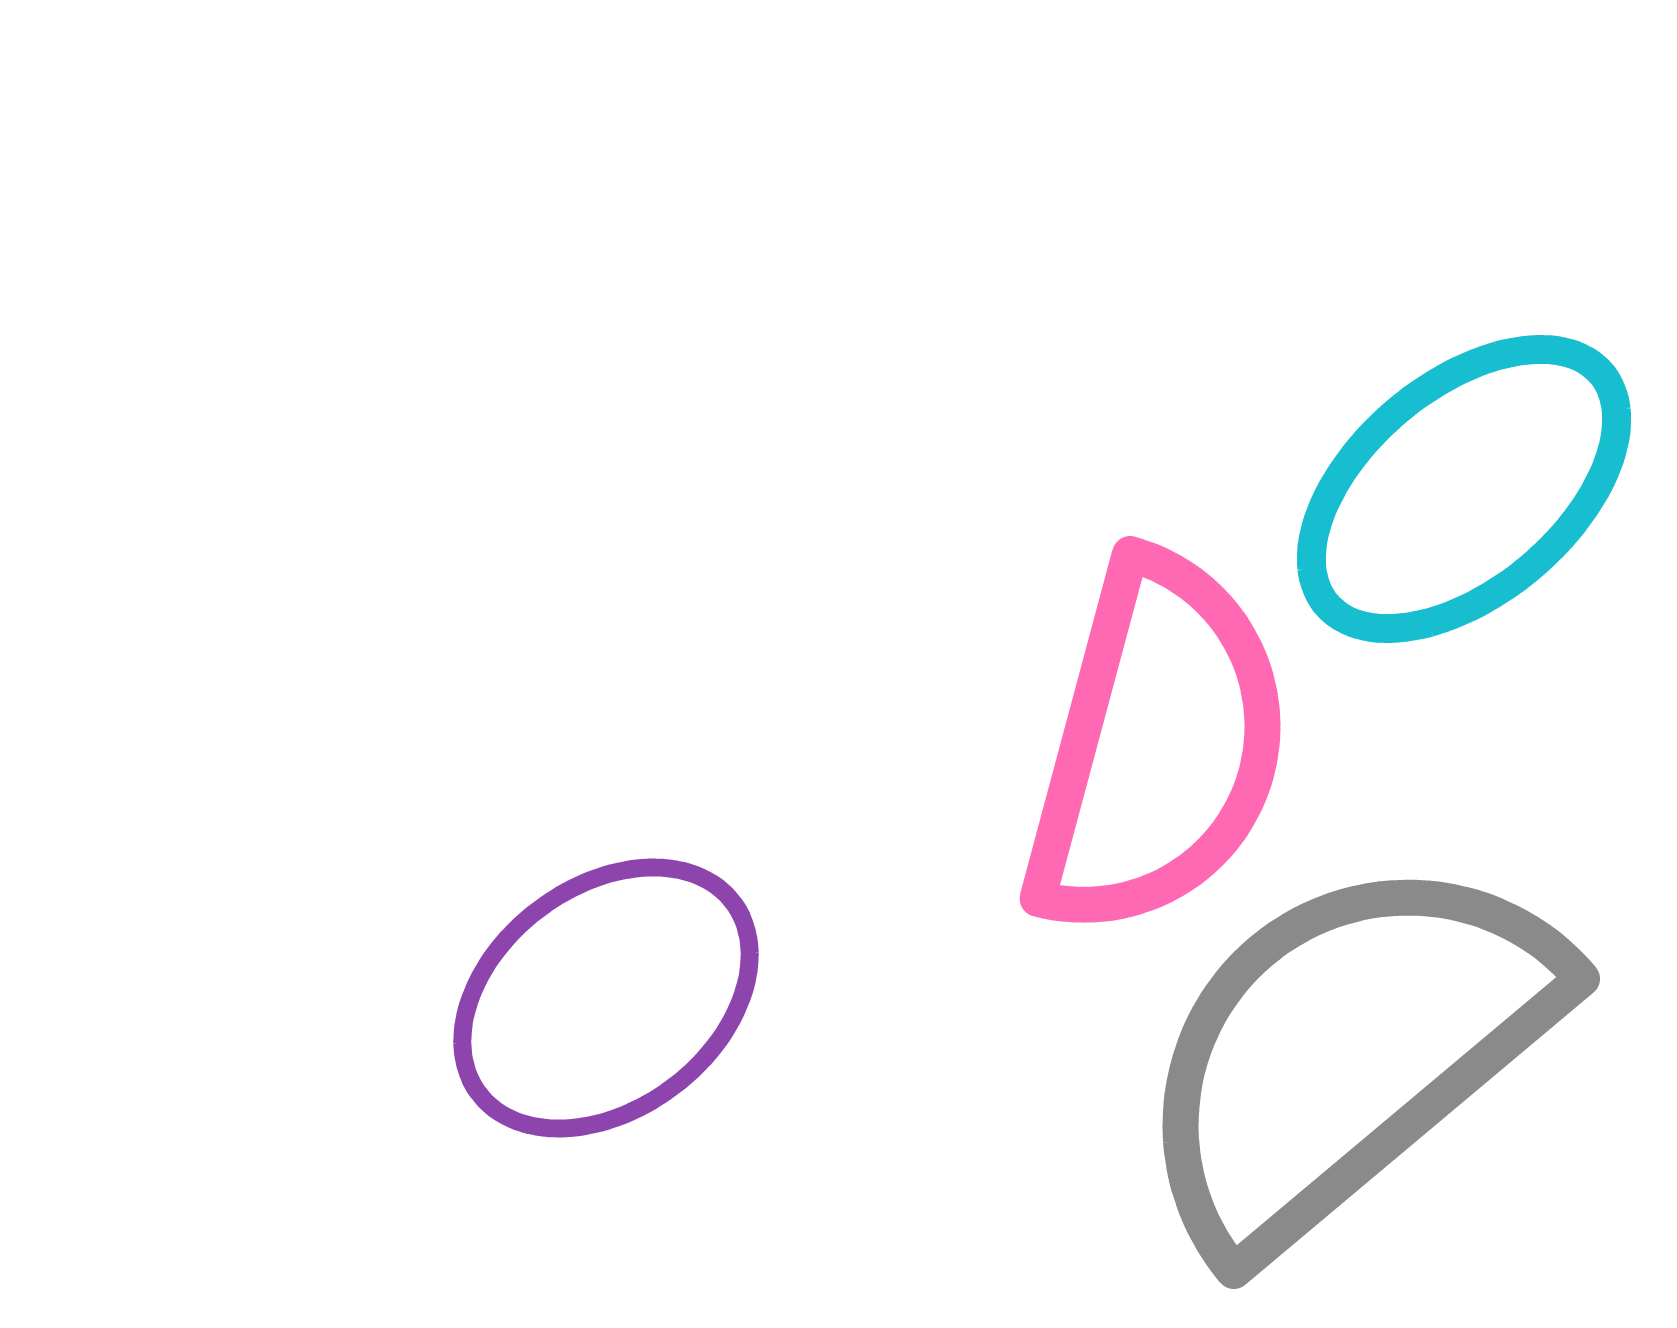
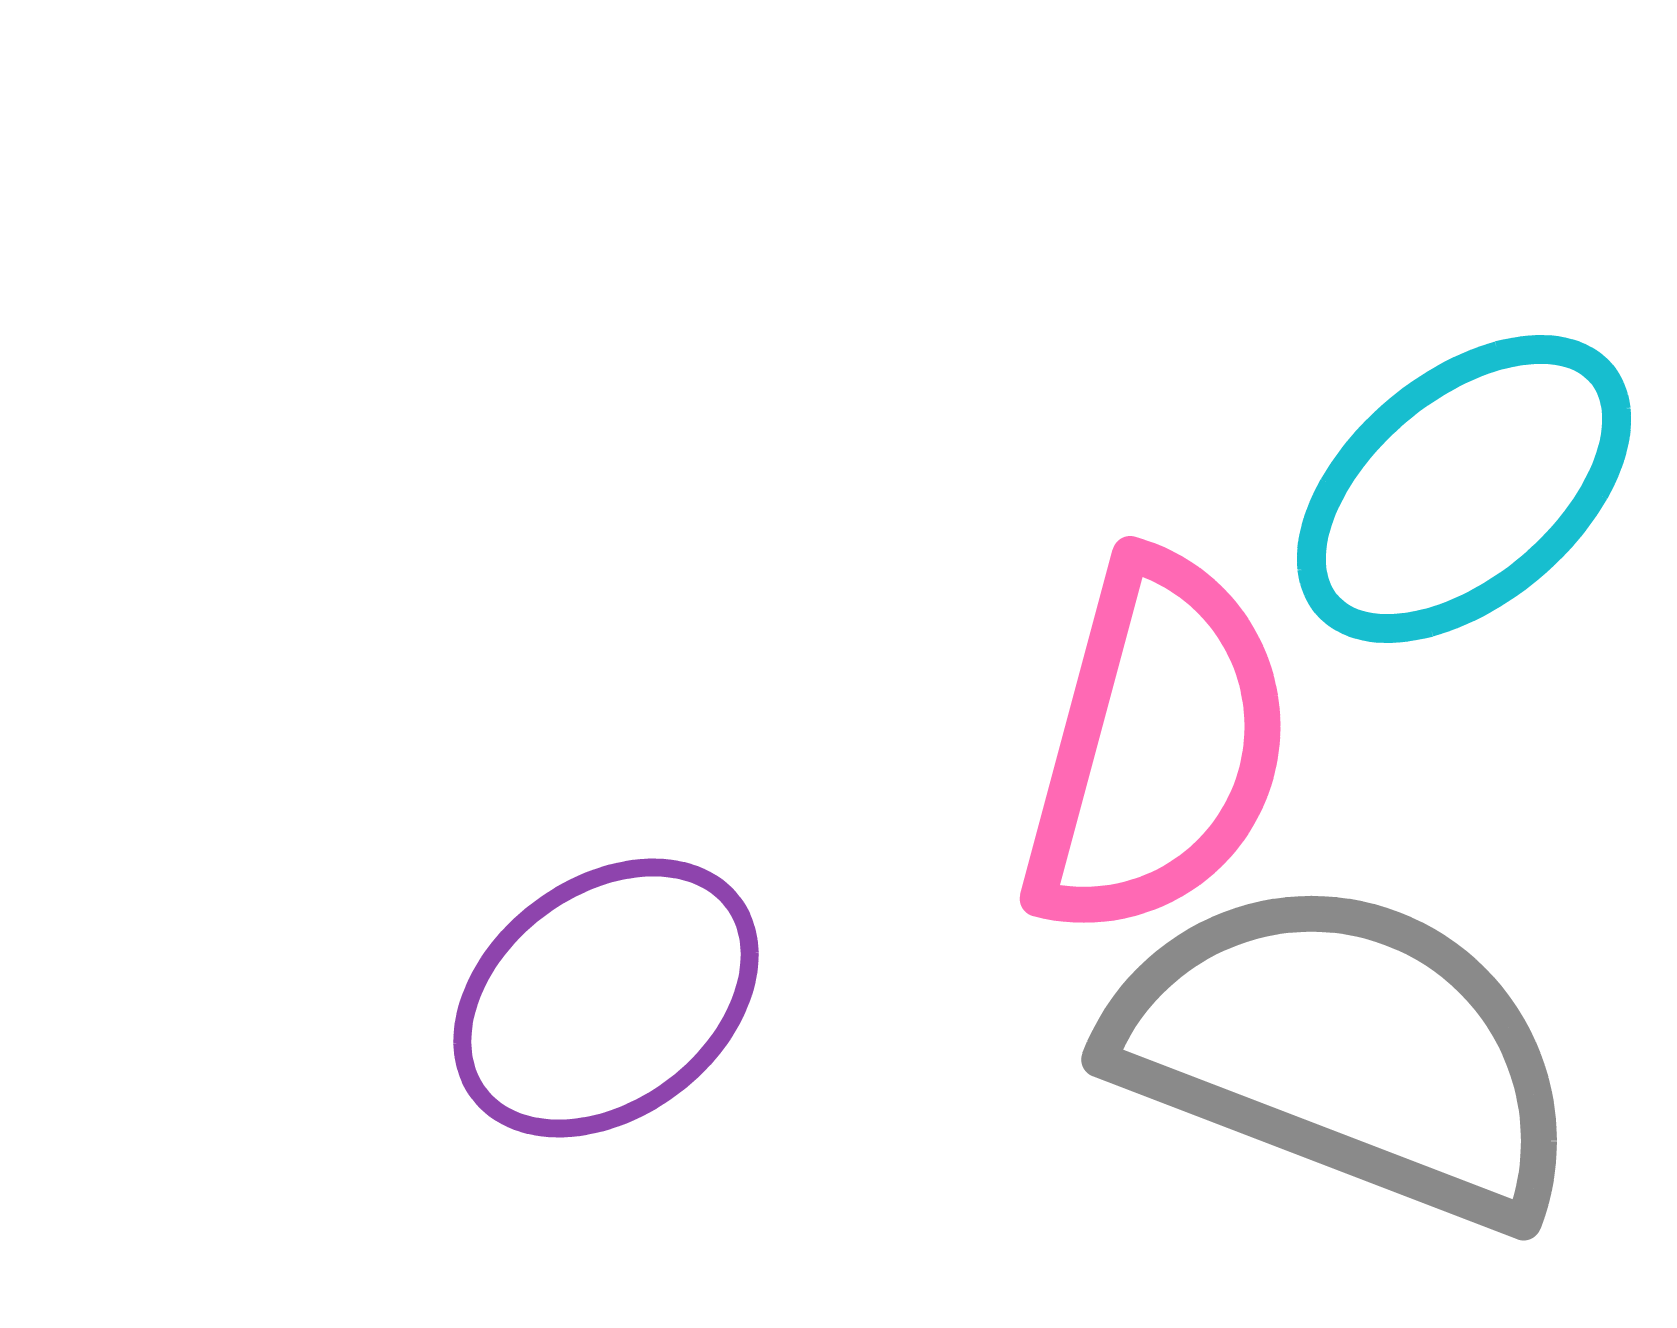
gray semicircle: rotated 61 degrees clockwise
